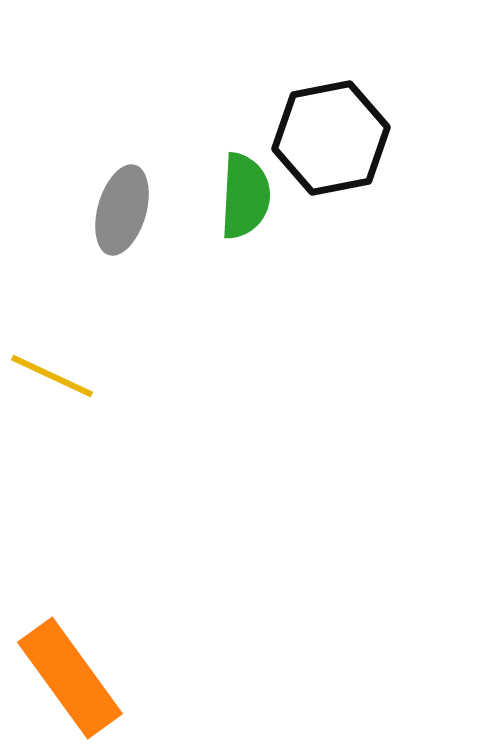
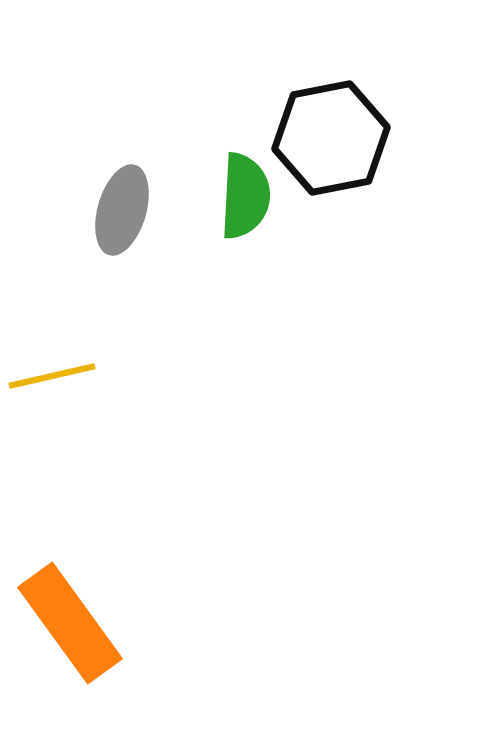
yellow line: rotated 38 degrees counterclockwise
orange rectangle: moved 55 px up
